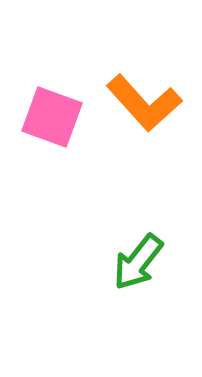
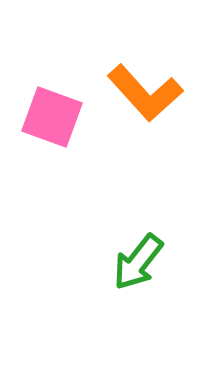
orange L-shape: moved 1 px right, 10 px up
